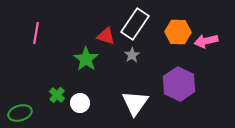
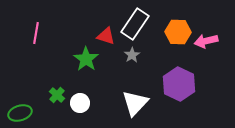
white triangle: rotated 8 degrees clockwise
